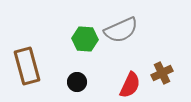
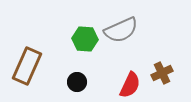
brown rectangle: rotated 39 degrees clockwise
